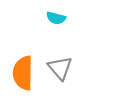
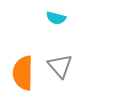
gray triangle: moved 2 px up
